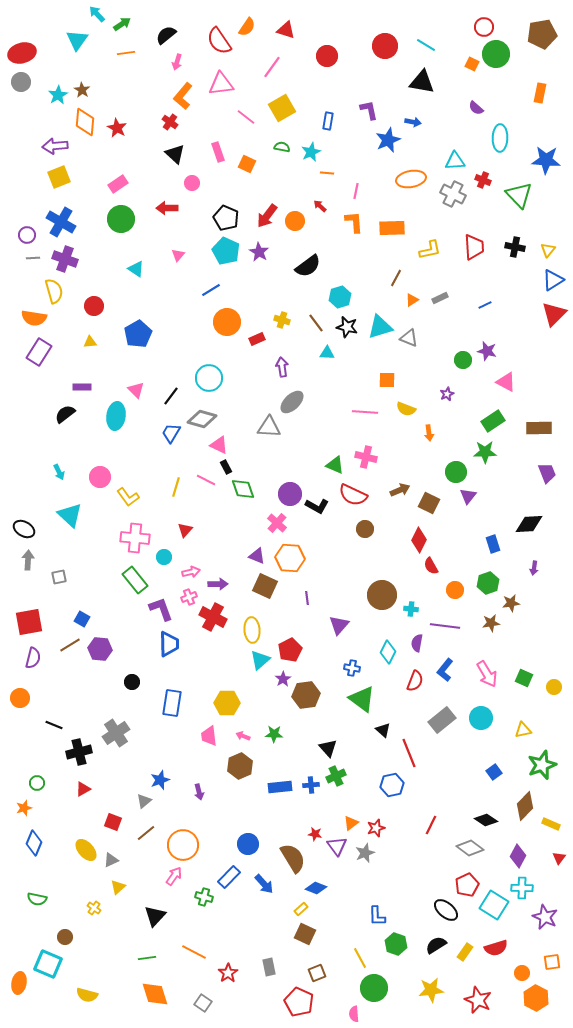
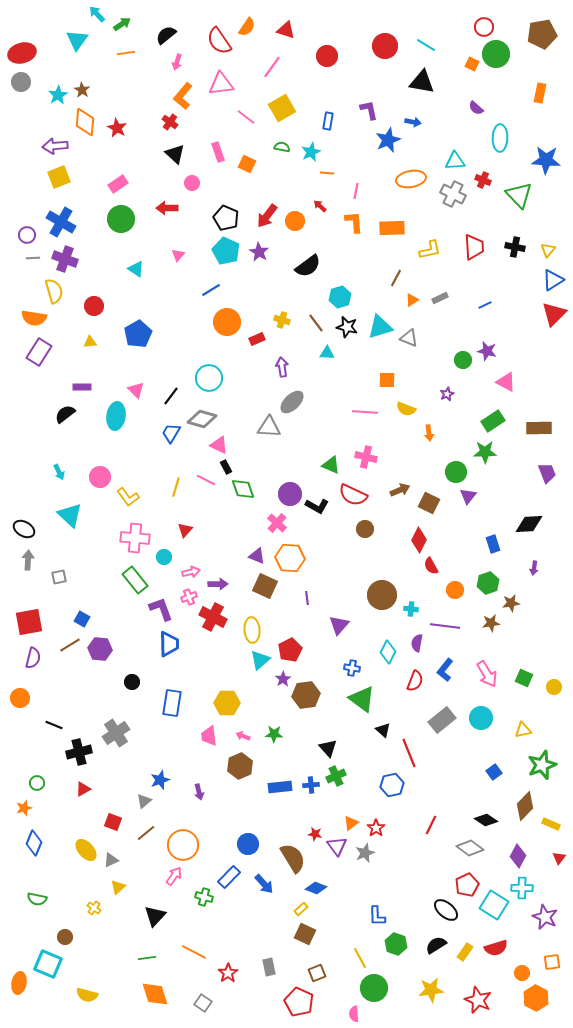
green triangle at (335, 465): moved 4 px left
red star at (376, 828): rotated 18 degrees counterclockwise
